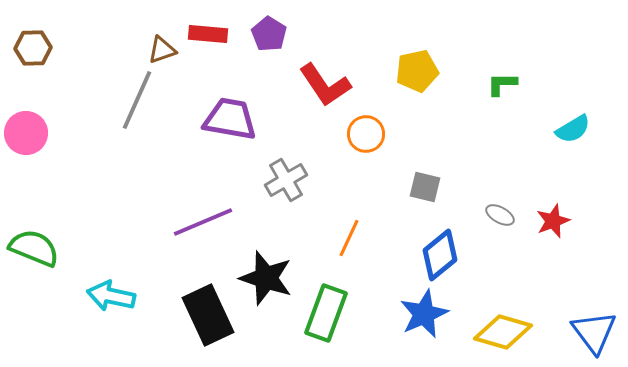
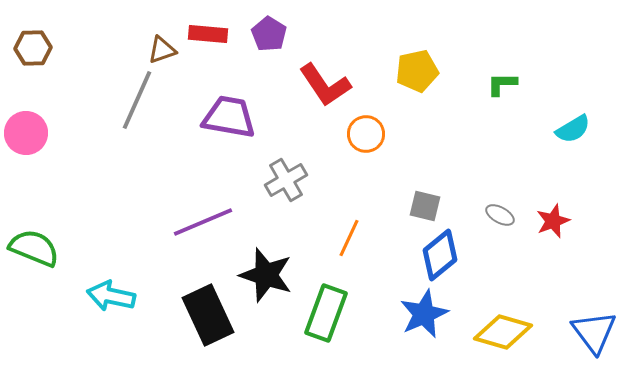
purple trapezoid: moved 1 px left, 2 px up
gray square: moved 19 px down
black star: moved 3 px up
